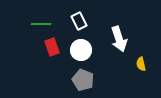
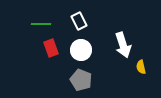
white arrow: moved 4 px right, 6 px down
red rectangle: moved 1 px left, 1 px down
yellow semicircle: moved 3 px down
gray pentagon: moved 2 px left
